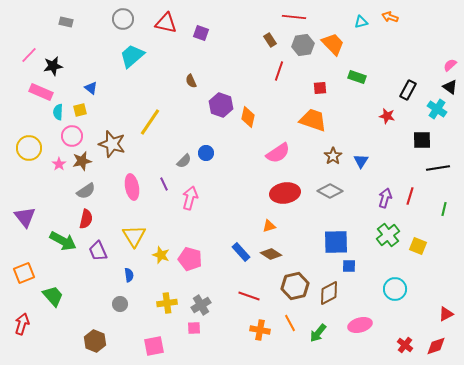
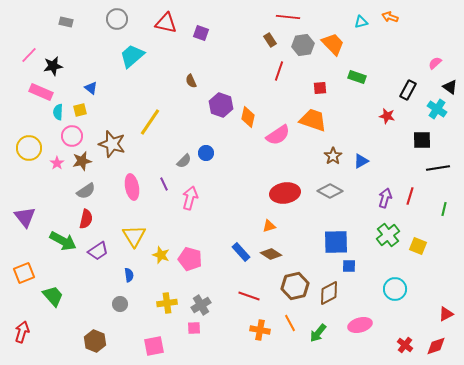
red line at (294, 17): moved 6 px left
gray circle at (123, 19): moved 6 px left
pink semicircle at (450, 65): moved 15 px left, 2 px up
pink semicircle at (278, 153): moved 18 px up
blue triangle at (361, 161): rotated 28 degrees clockwise
pink star at (59, 164): moved 2 px left, 1 px up
purple trapezoid at (98, 251): rotated 100 degrees counterclockwise
red arrow at (22, 324): moved 8 px down
